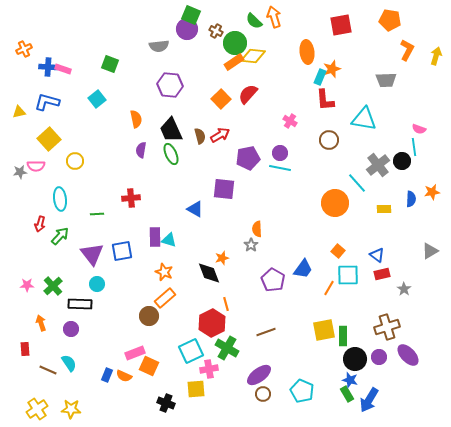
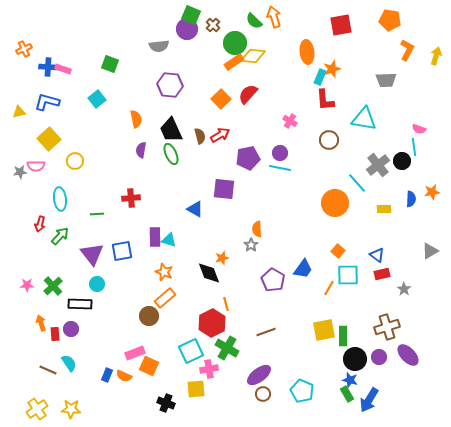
brown cross at (216, 31): moved 3 px left, 6 px up; rotated 16 degrees clockwise
red rectangle at (25, 349): moved 30 px right, 15 px up
